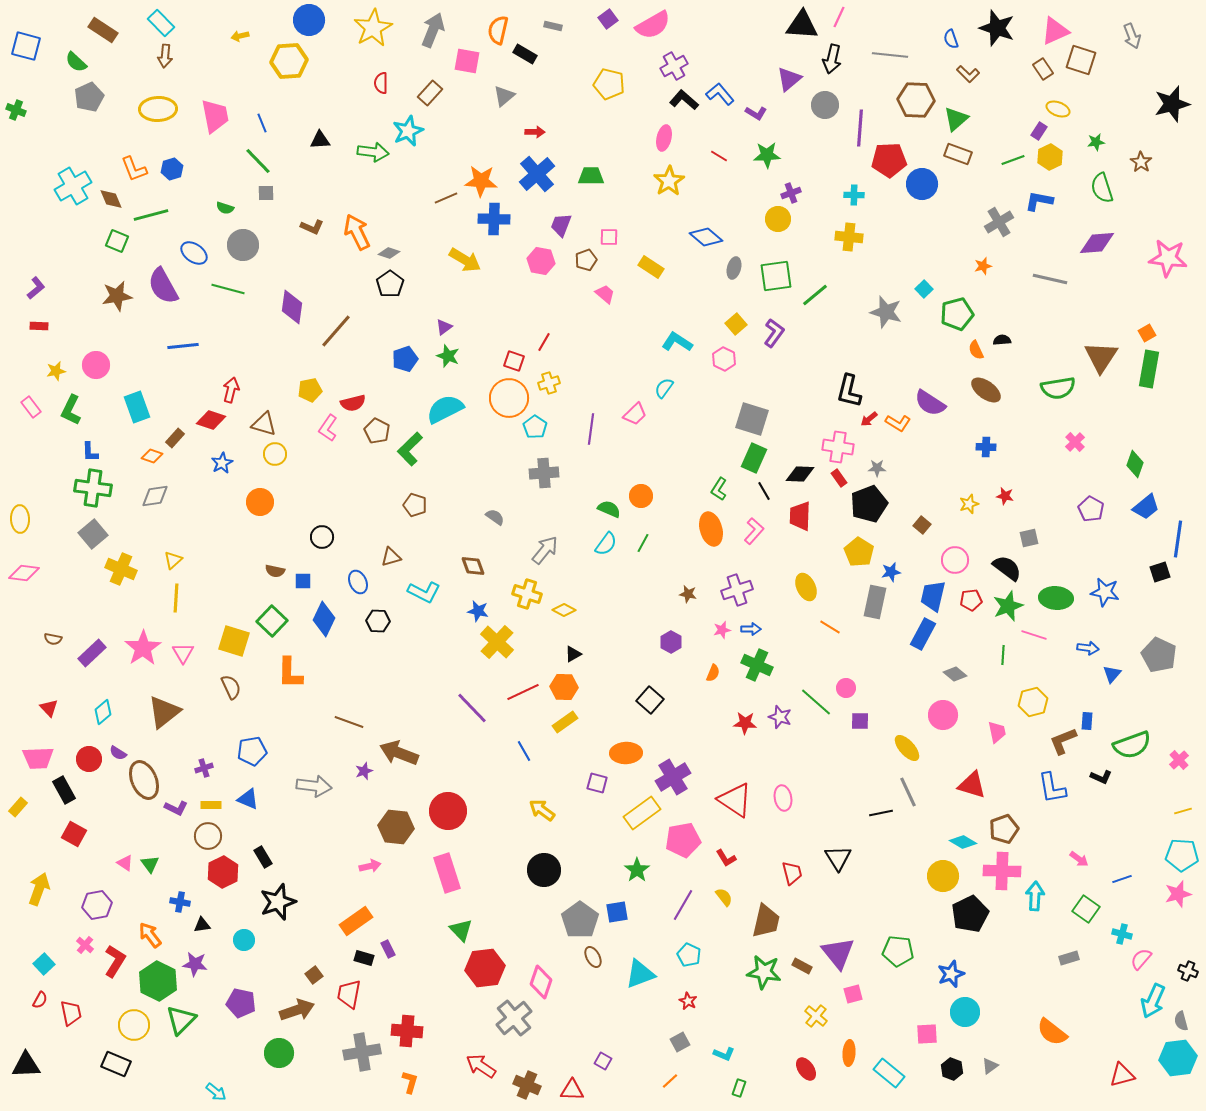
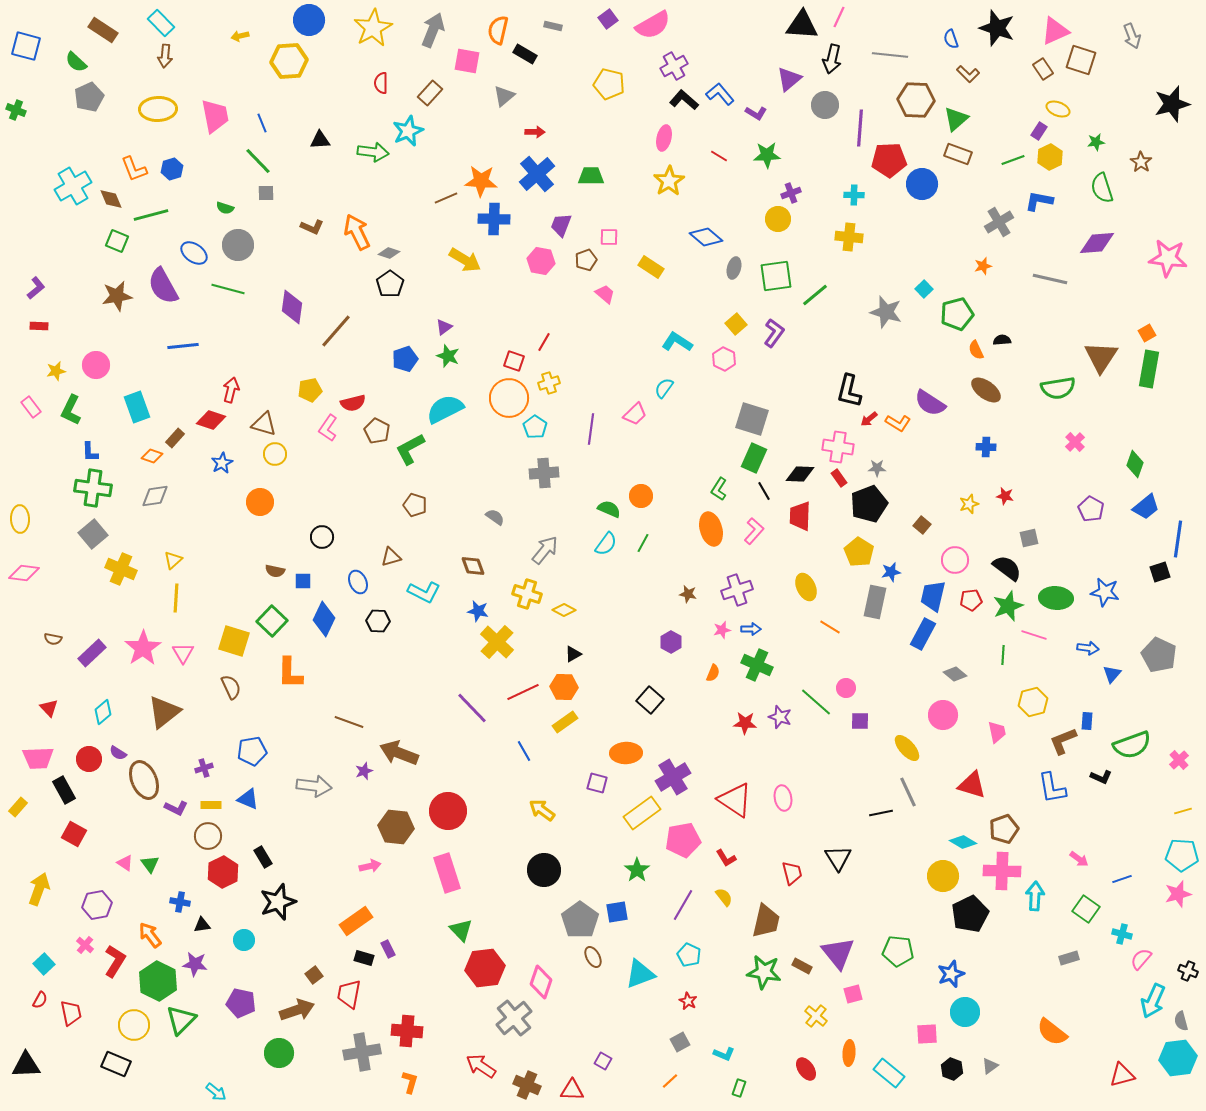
gray circle at (243, 245): moved 5 px left
green L-shape at (410, 449): rotated 16 degrees clockwise
